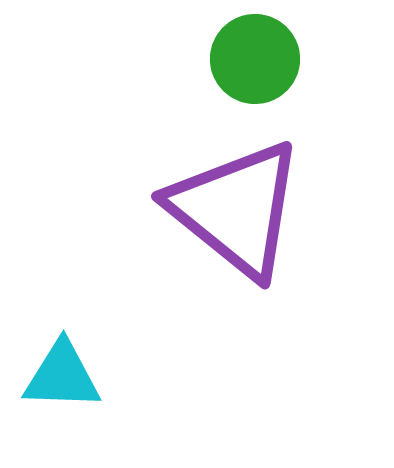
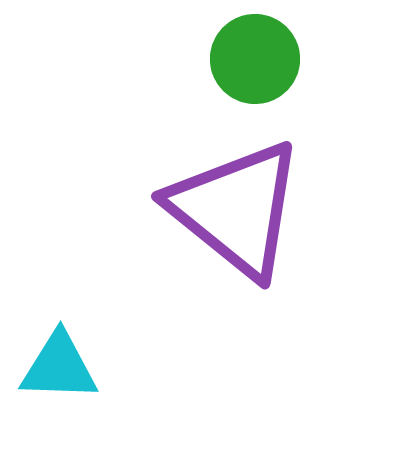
cyan triangle: moved 3 px left, 9 px up
